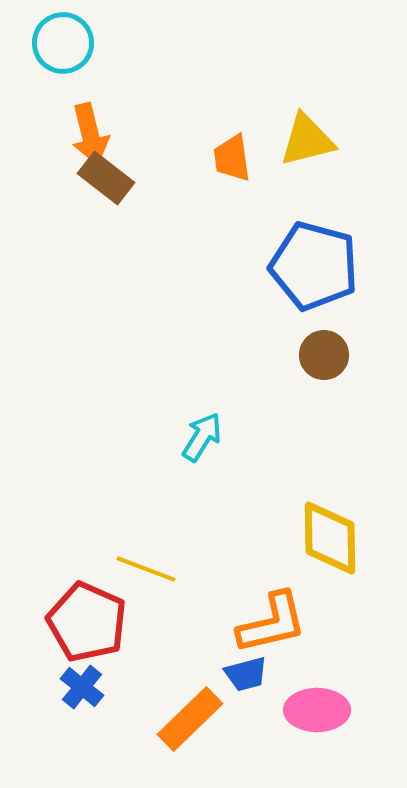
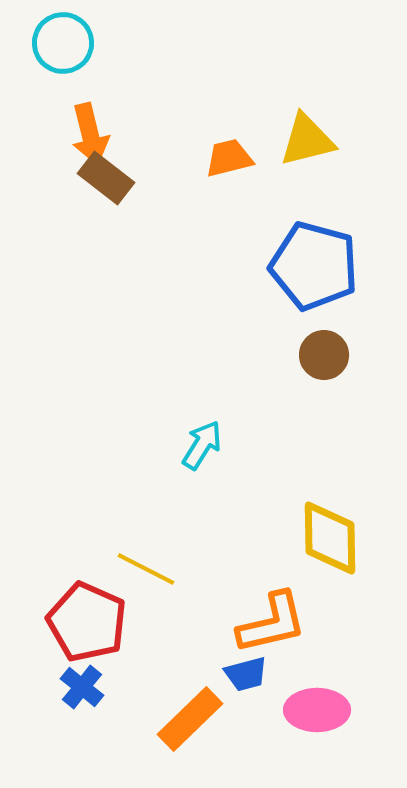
orange trapezoid: moved 3 px left; rotated 84 degrees clockwise
cyan arrow: moved 8 px down
yellow line: rotated 6 degrees clockwise
